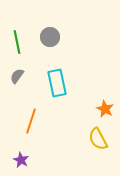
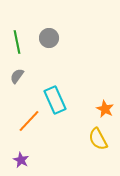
gray circle: moved 1 px left, 1 px down
cyan rectangle: moved 2 px left, 17 px down; rotated 12 degrees counterclockwise
orange line: moved 2 px left; rotated 25 degrees clockwise
